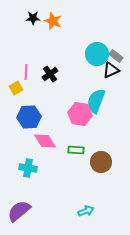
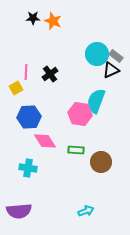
purple semicircle: rotated 145 degrees counterclockwise
